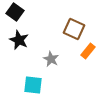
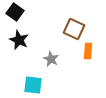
orange rectangle: rotated 35 degrees counterclockwise
